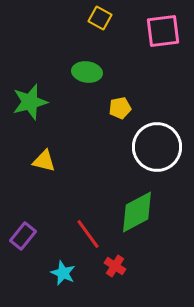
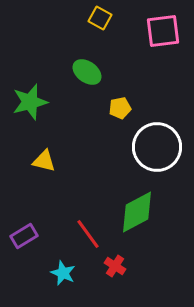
green ellipse: rotated 28 degrees clockwise
purple rectangle: moved 1 px right; rotated 20 degrees clockwise
